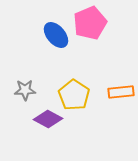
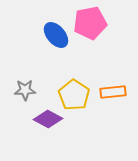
pink pentagon: rotated 12 degrees clockwise
orange rectangle: moved 8 px left
